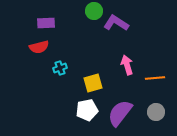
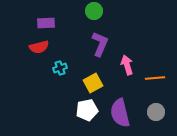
purple L-shape: moved 16 px left, 21 px down; rotated 80 degrees clockwise
yellow square: rotated 12 degrees counterclockwise
purple semicircle: rotated 52 degrees counterclockwise
